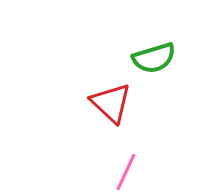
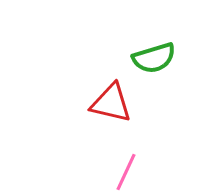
red triangle: rotated 30 degrees counterclockwise
